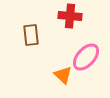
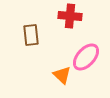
orange triangle: moved 1 px left
